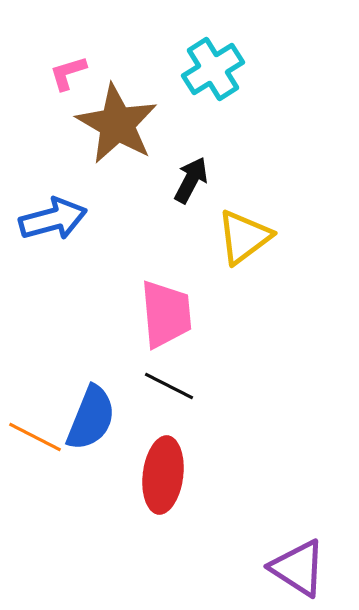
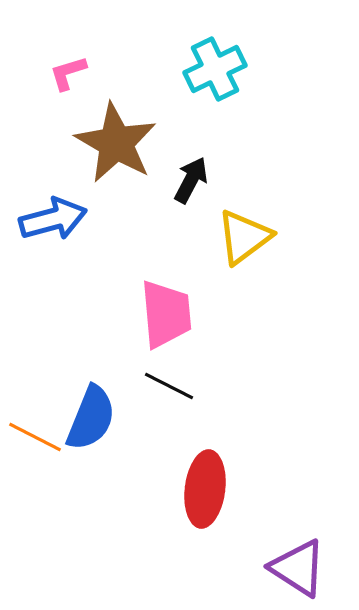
cyan cross: moved 2 px right; rotated 6 degrees clockwise
brown star: moved 1 px left, 19 px down
red ellipse: moved 42 px right, 14 px down
